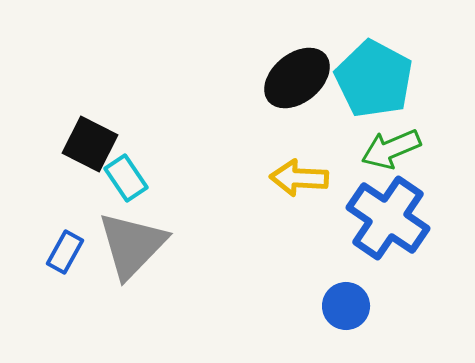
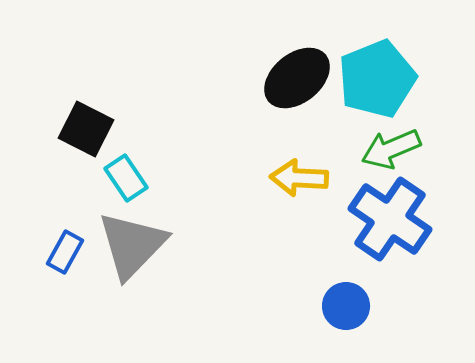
cyan pentagon: moved 3 px right; rotated 22 degrees clockwise
black square: moved 4 px left, 15 px up
blue cross: moved 2 px right, 1 px down
